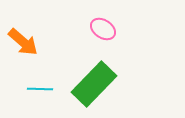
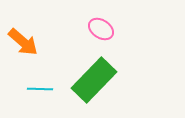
pink ellipse: moved 2 px left
green rectangle: moved 4 px up
